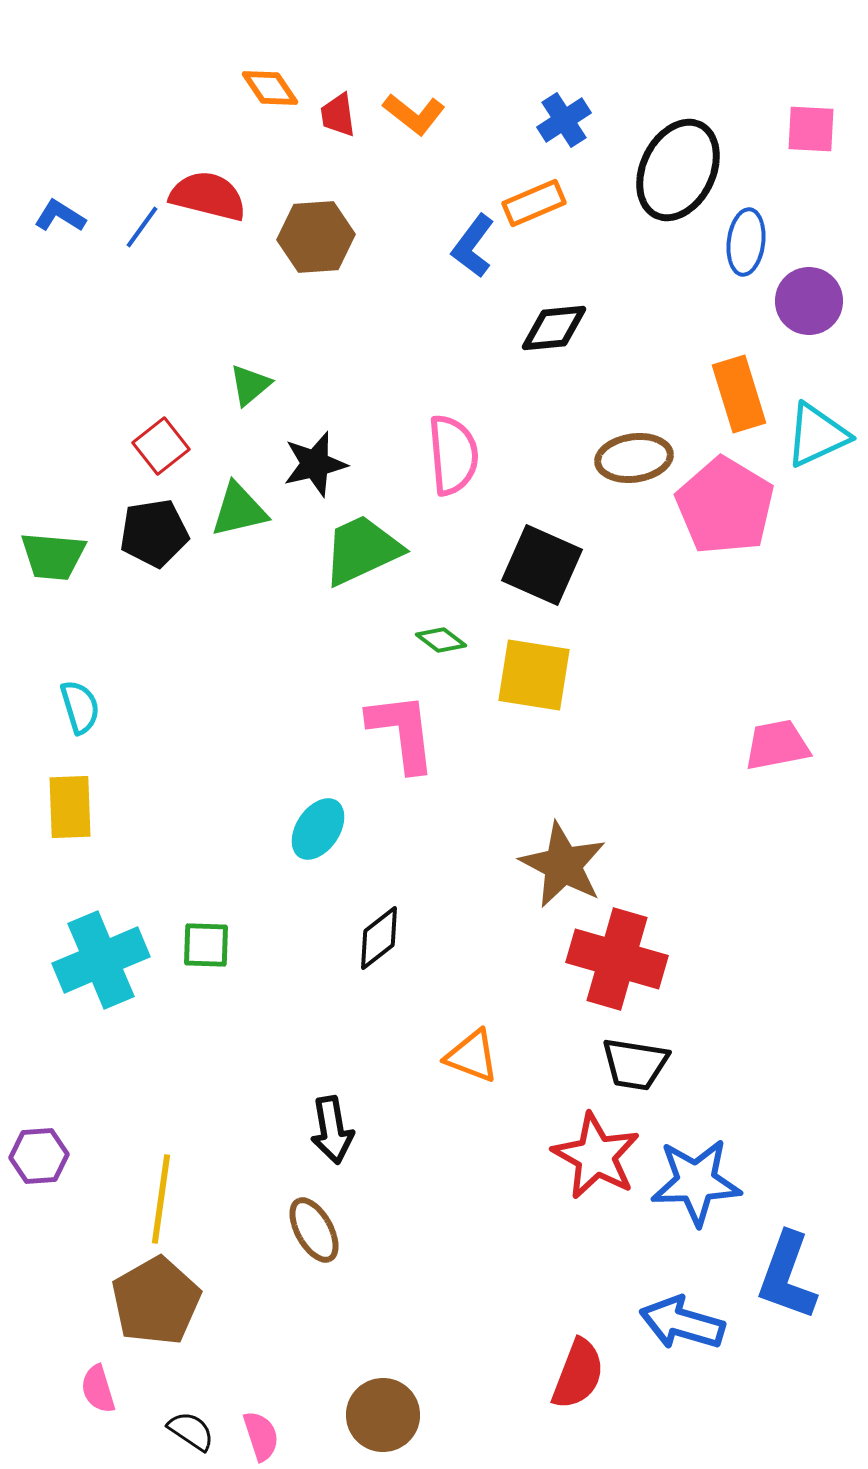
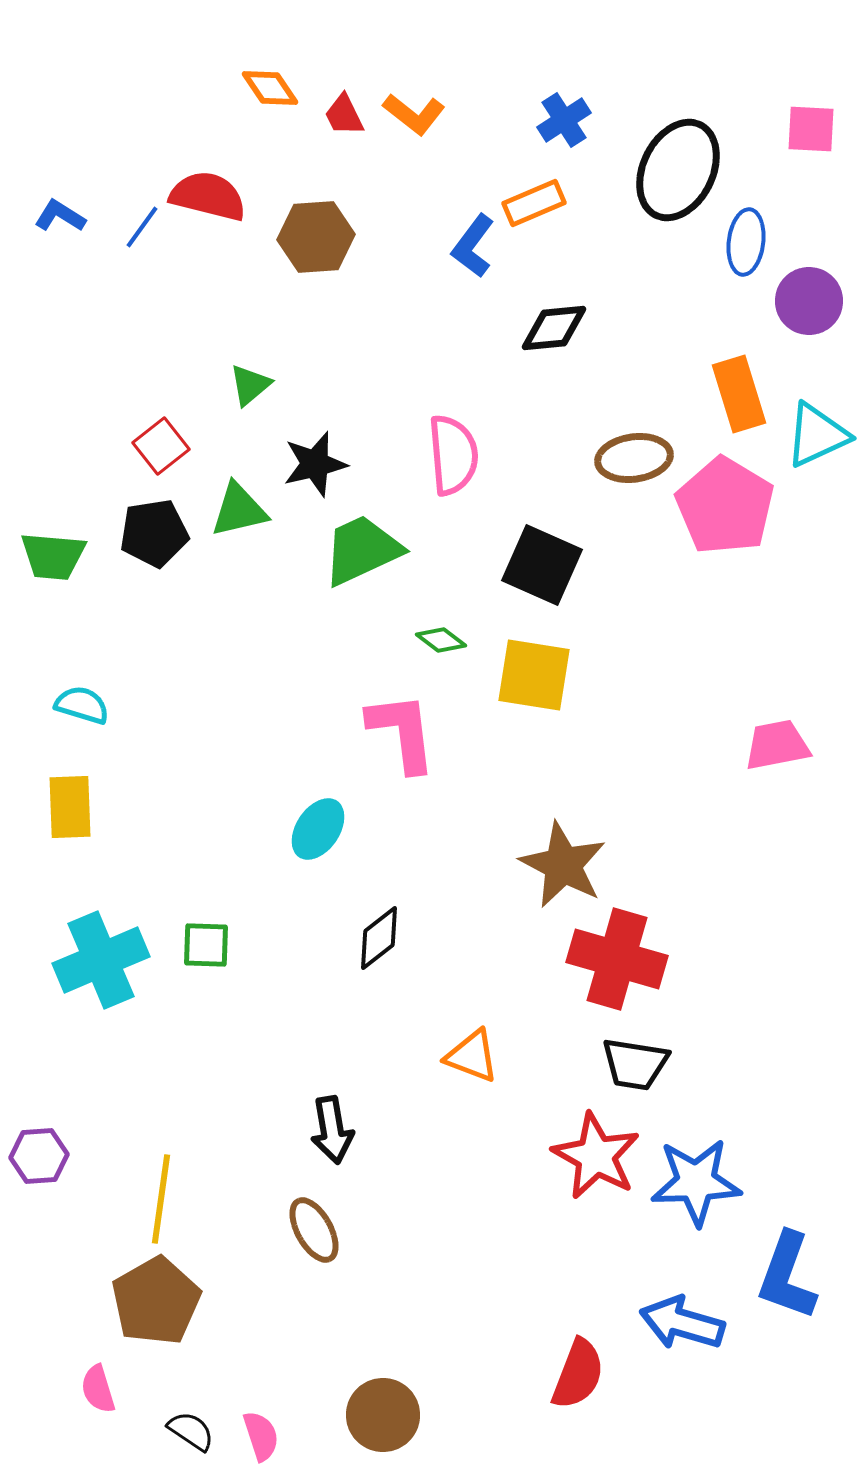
red trapezoid at (338, 115): moved 6 px right; rotated 18 degrees counterclockwise
cyan semicircle at (80, 707): moved 2 px right, 2 px up; rotated 56 degrees counterclockwise
